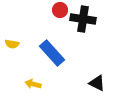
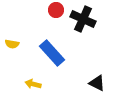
red circle: moved 4 px left
black cross: rotated 15 degrees clockwise
